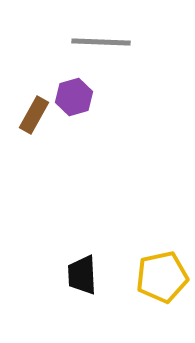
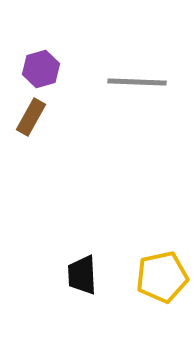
gray line: moved 36 px right, 40 px down
purple hexagon: moved 33 px left, 28 px up
brown rectangle: moved 3 px left, 2 px down
